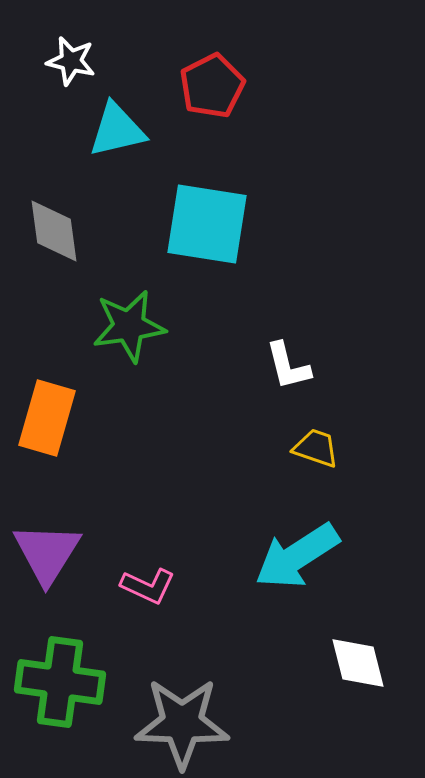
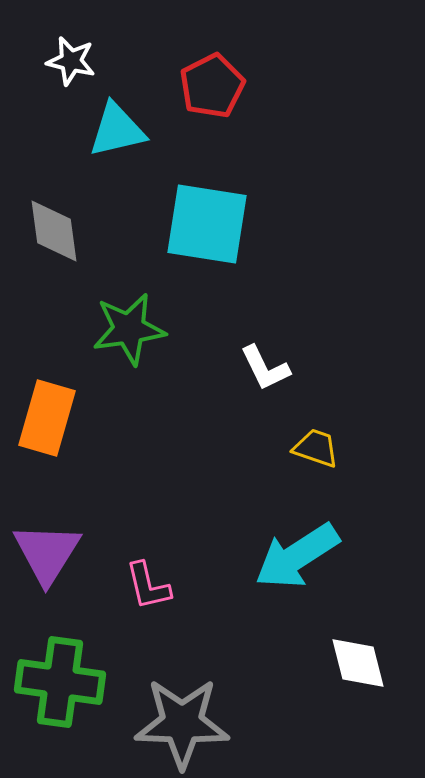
green star: moved 3 px down
white L-shape: moved 23 px left, 2 px down; rotated 12 degrees counterclockwise
pink L-shape: rotated 52 degrees clockwise
